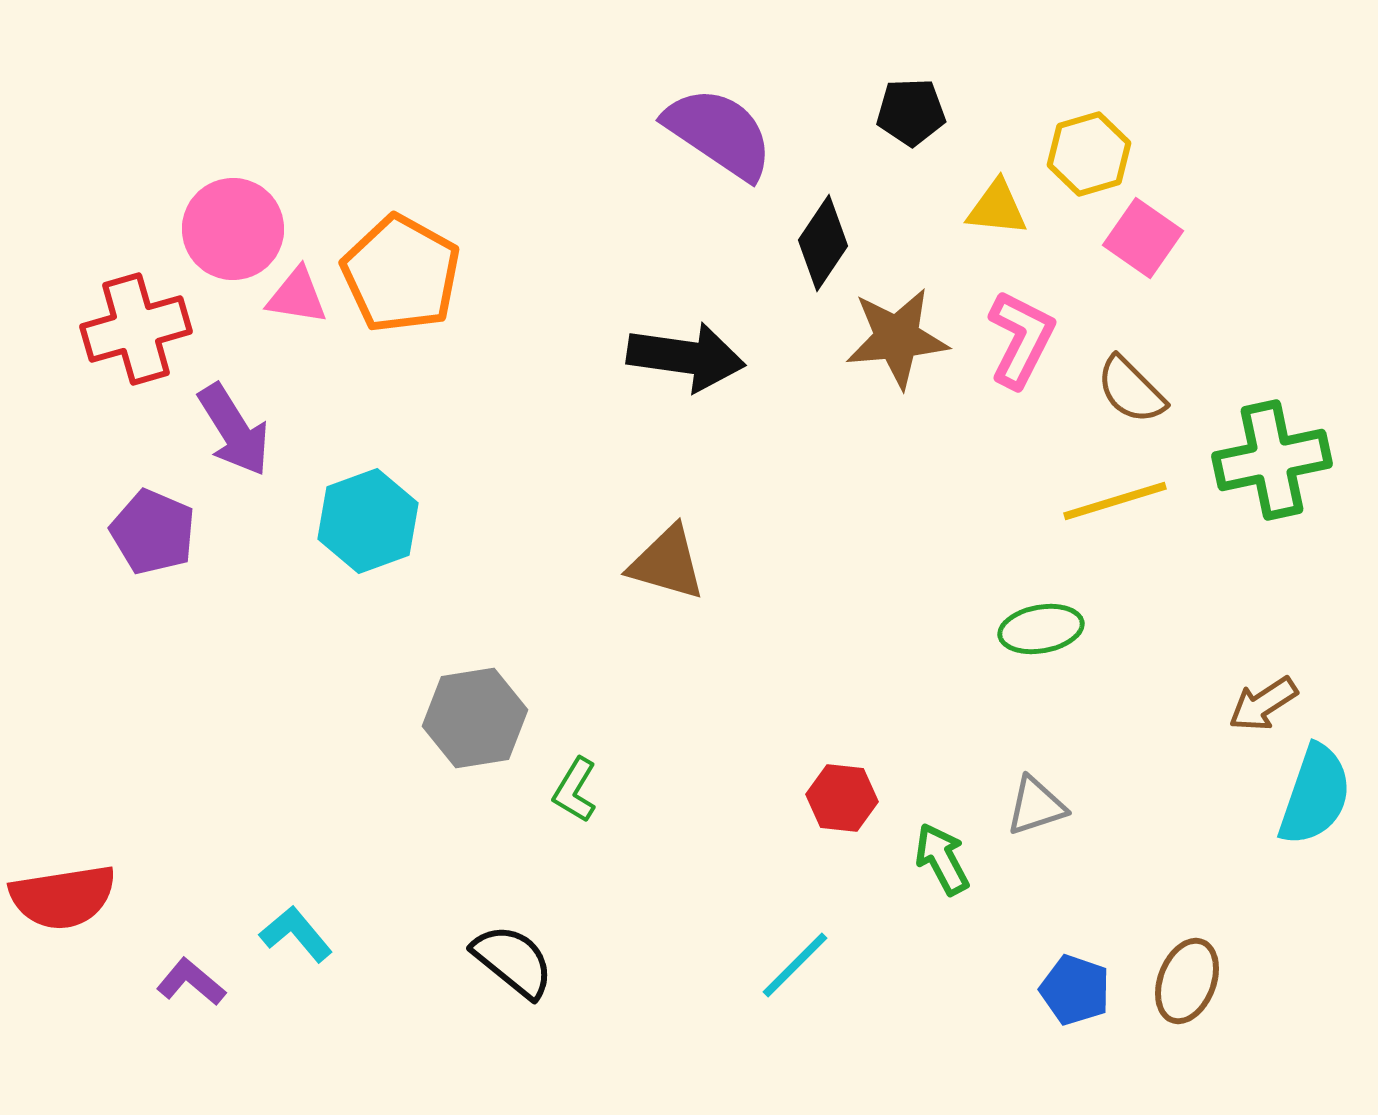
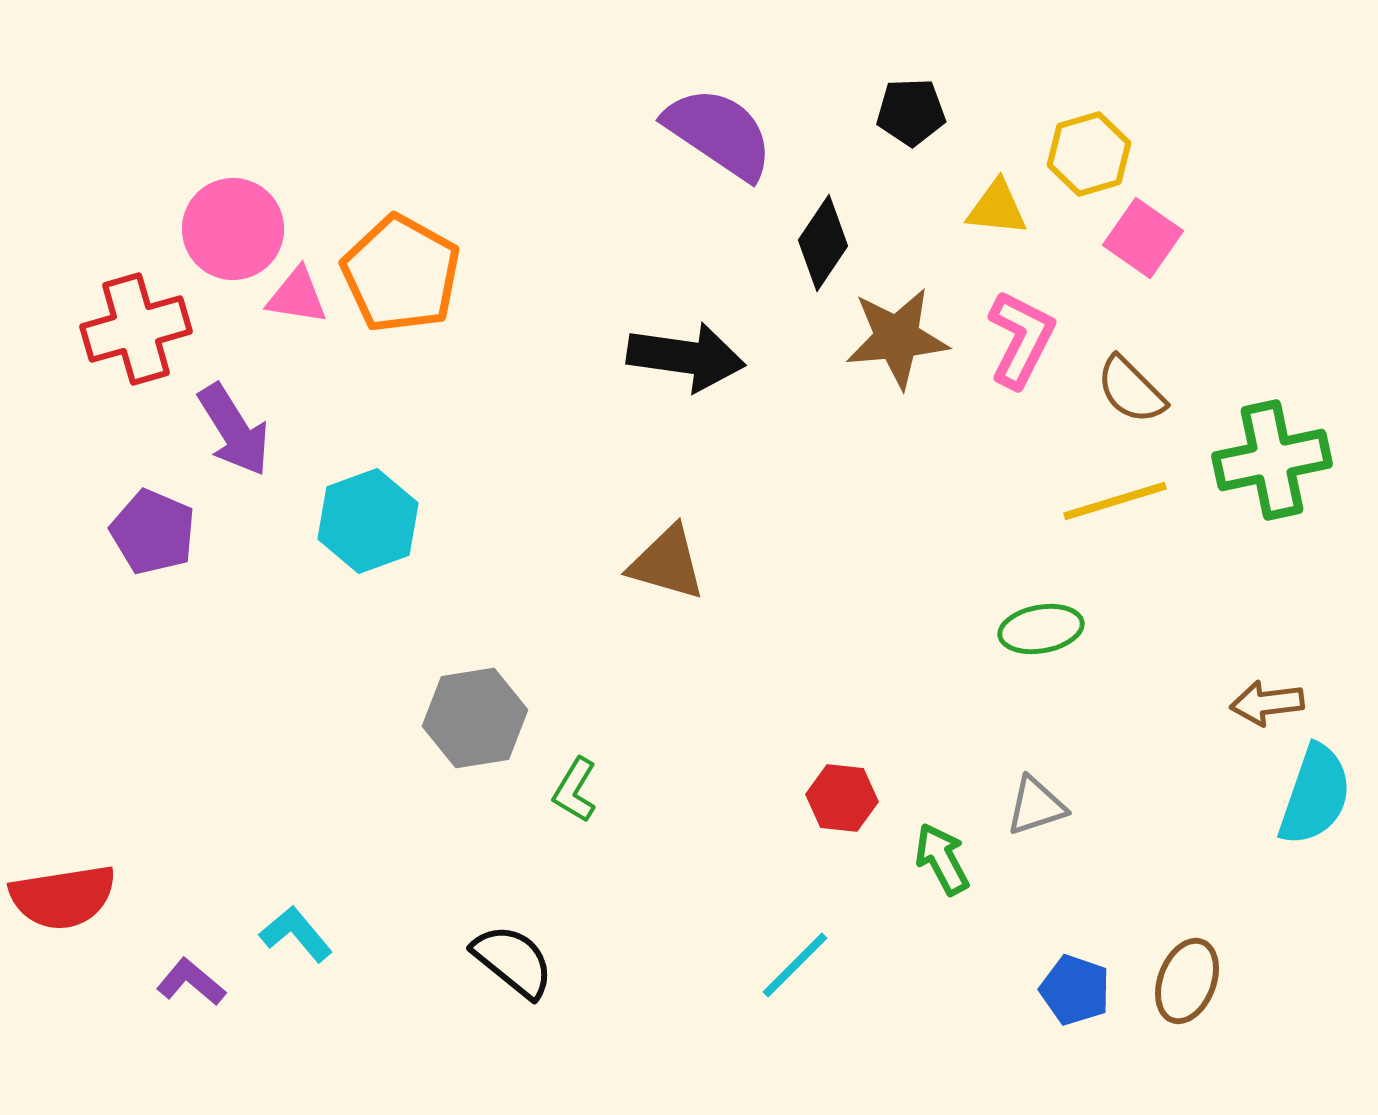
brown arrow: moved 4 px right, 1 px up; rotated 26 degrees clockwise
